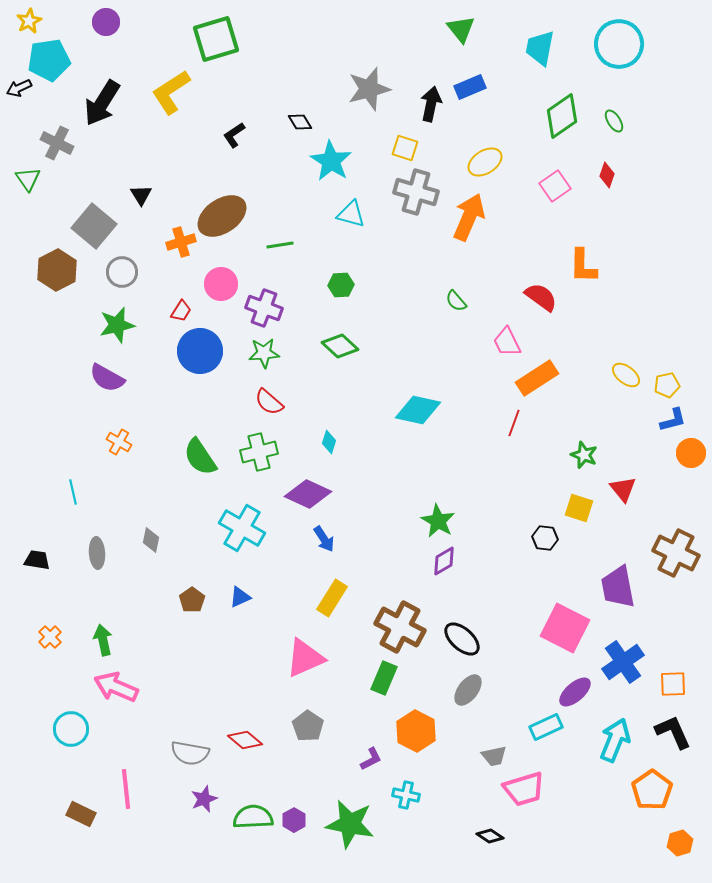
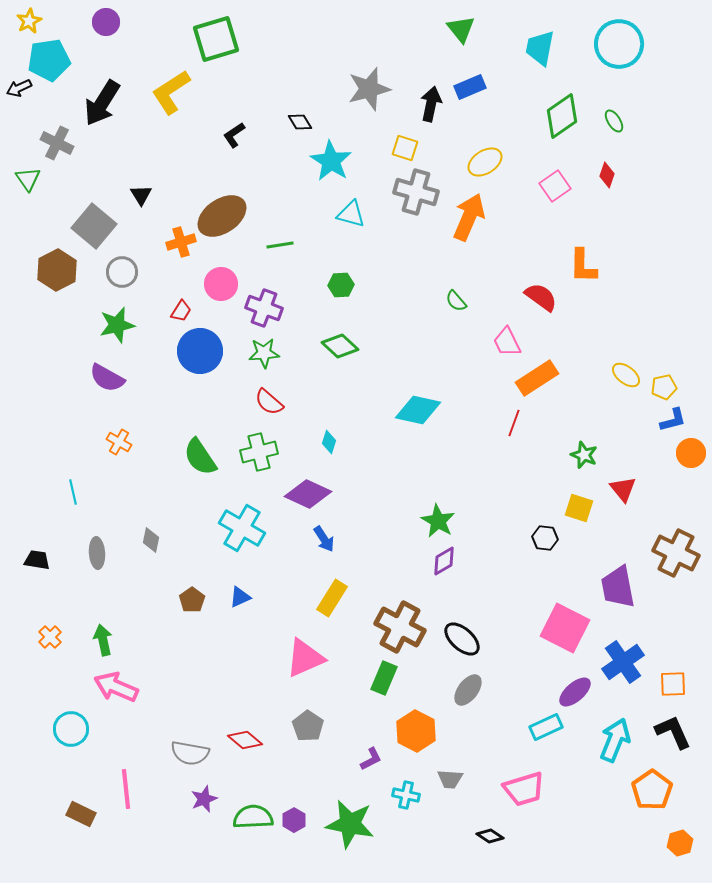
yellow pentagon at (667, 385): moved 3 px left, 2 px down
gray trapezoid at (494, 756): moved 44 px left, 23 px down; rotated 16 degrees clockwise
